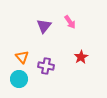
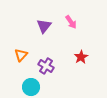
pink arrow: moved 1 px right
orange triangle: moved 1 px left, 2 px up; rotated 24 degrees clockwise
purple cross: rotated 21 degrees clockwise
cyan circle: moved 12 px right, 8 px down
